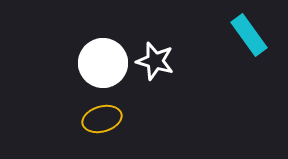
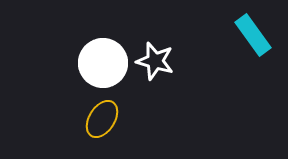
cyan rectangle: moved 4 px right
yellow ellipse: rotated 42 degrees counterclockwise
